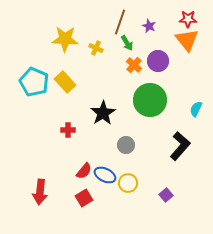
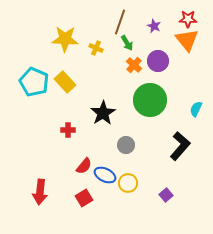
purple star: moved 5 px right
red semicircle: moved 5 px up
